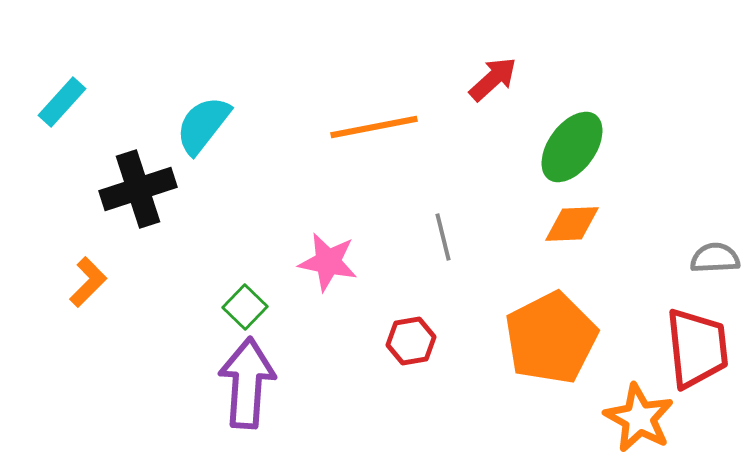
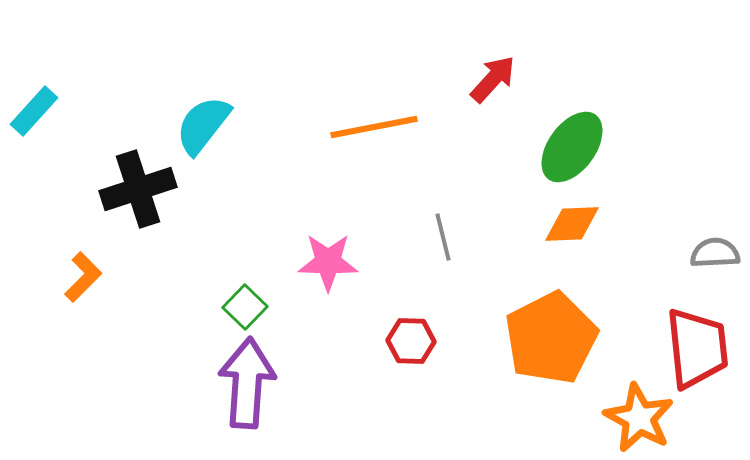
red arrow: rotated 6 degrees counterclockwise
cyan rectangle: moved 28 px left, 9 px down
gray semicircle: moved 5 px up
pink star: rotated 10 degrees counterclockwise
orange L-shape: moved 5 px left, 5 px up
red hexagon: rotated 12 degrees clockwise
